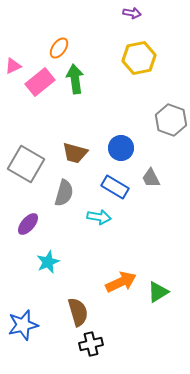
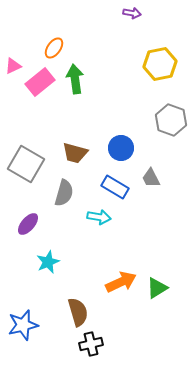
orange ellipse: moved 5 px left
yellow hexagon: moved 21 px right, 6 px down
green triangle: moved 1 px left, 4 px up
